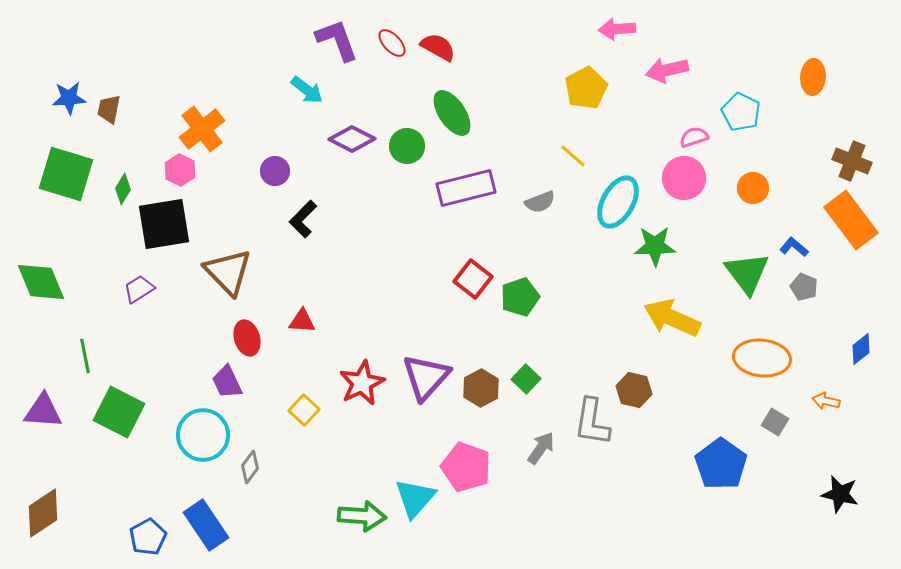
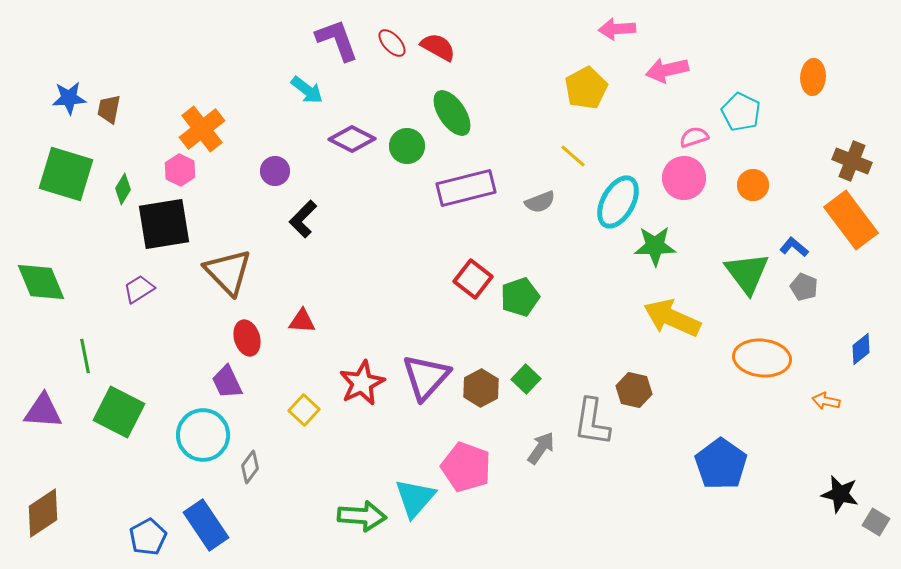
orange circle at (753, 188): moved 3 px up
gray square at (775, 422): moved 101 px right, 100 px down
